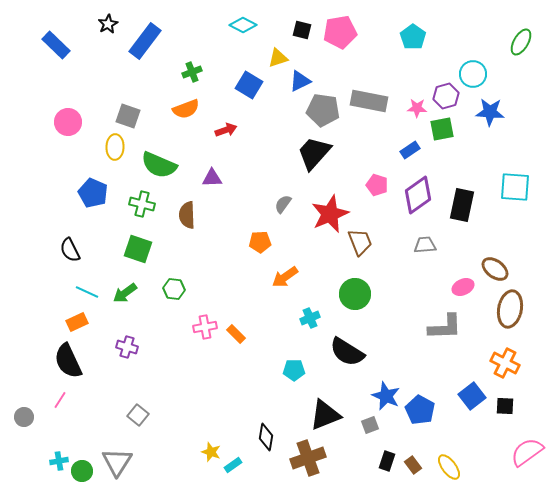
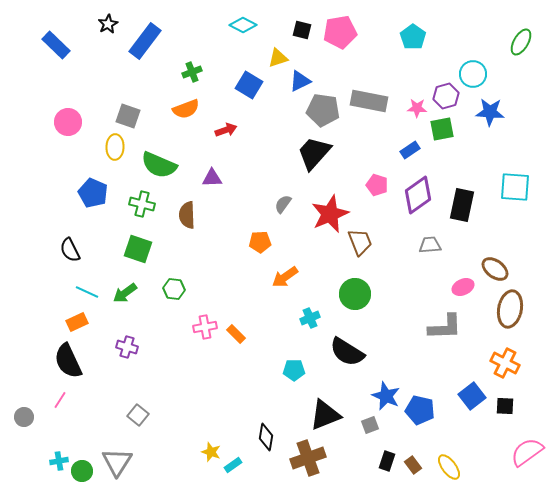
gray trapezoid at (425, 245): moved 5 px right
blue pentagon at (420, 410): rotated 16 degrees counterclockwise
